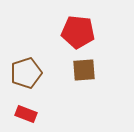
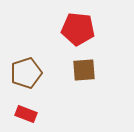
red pentagon: moved 3 px up
